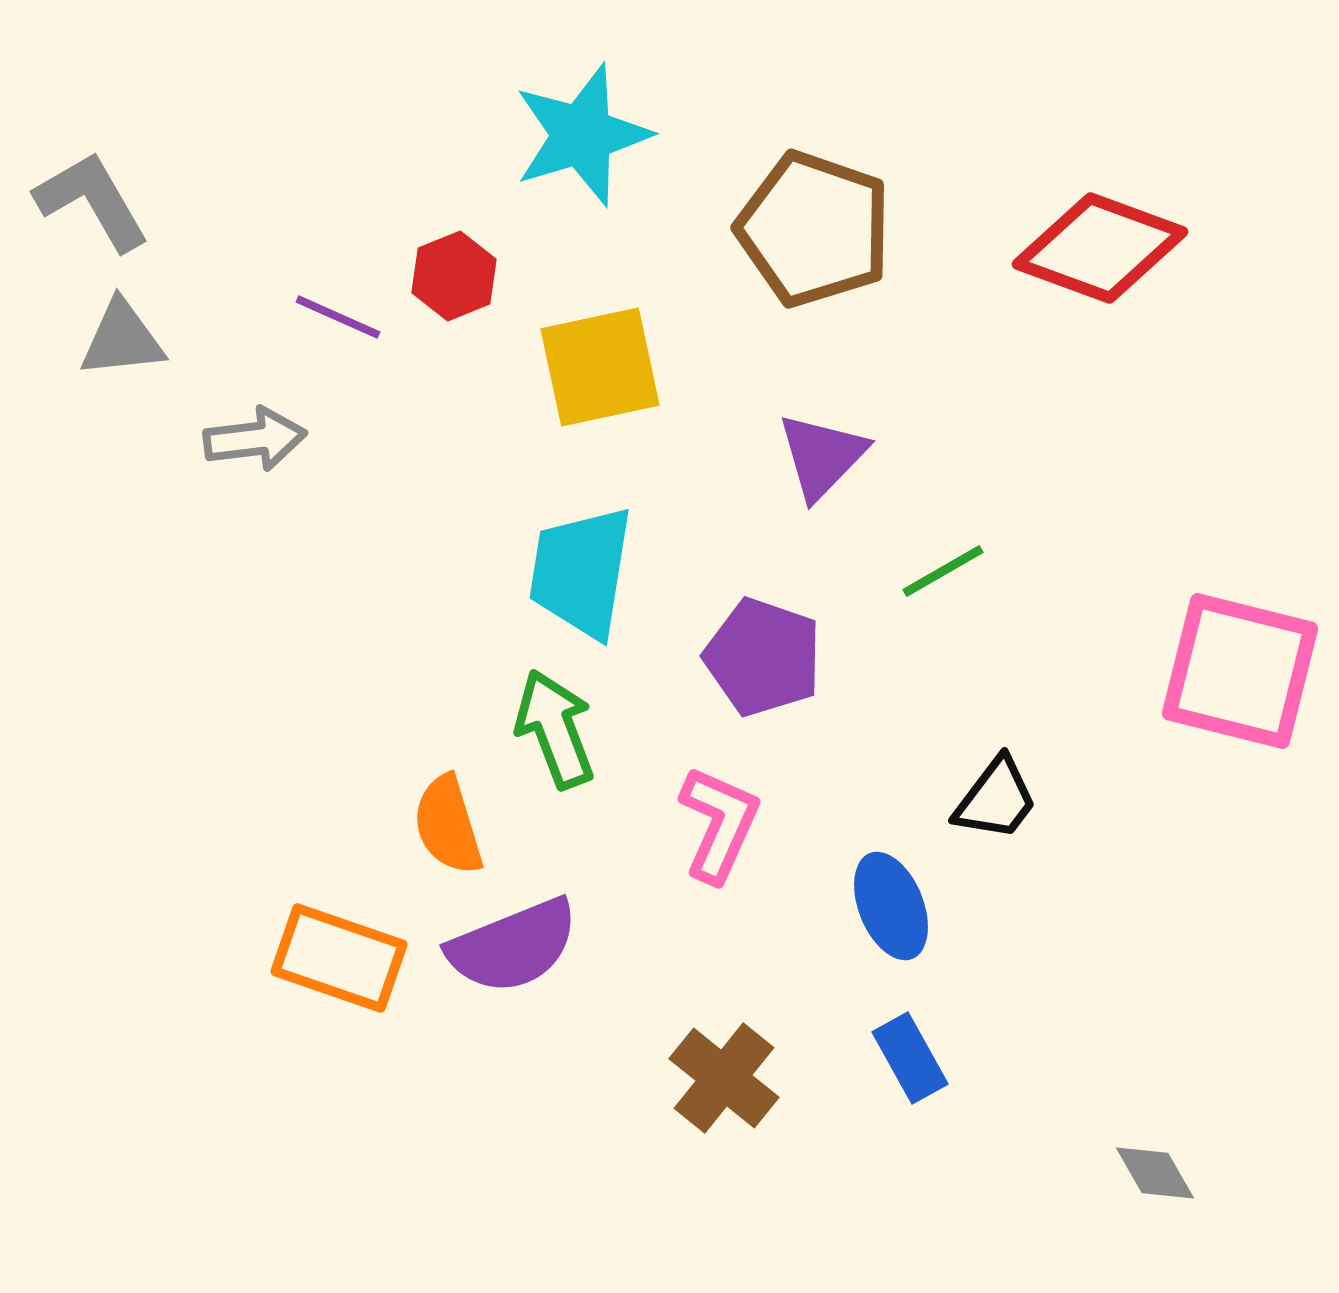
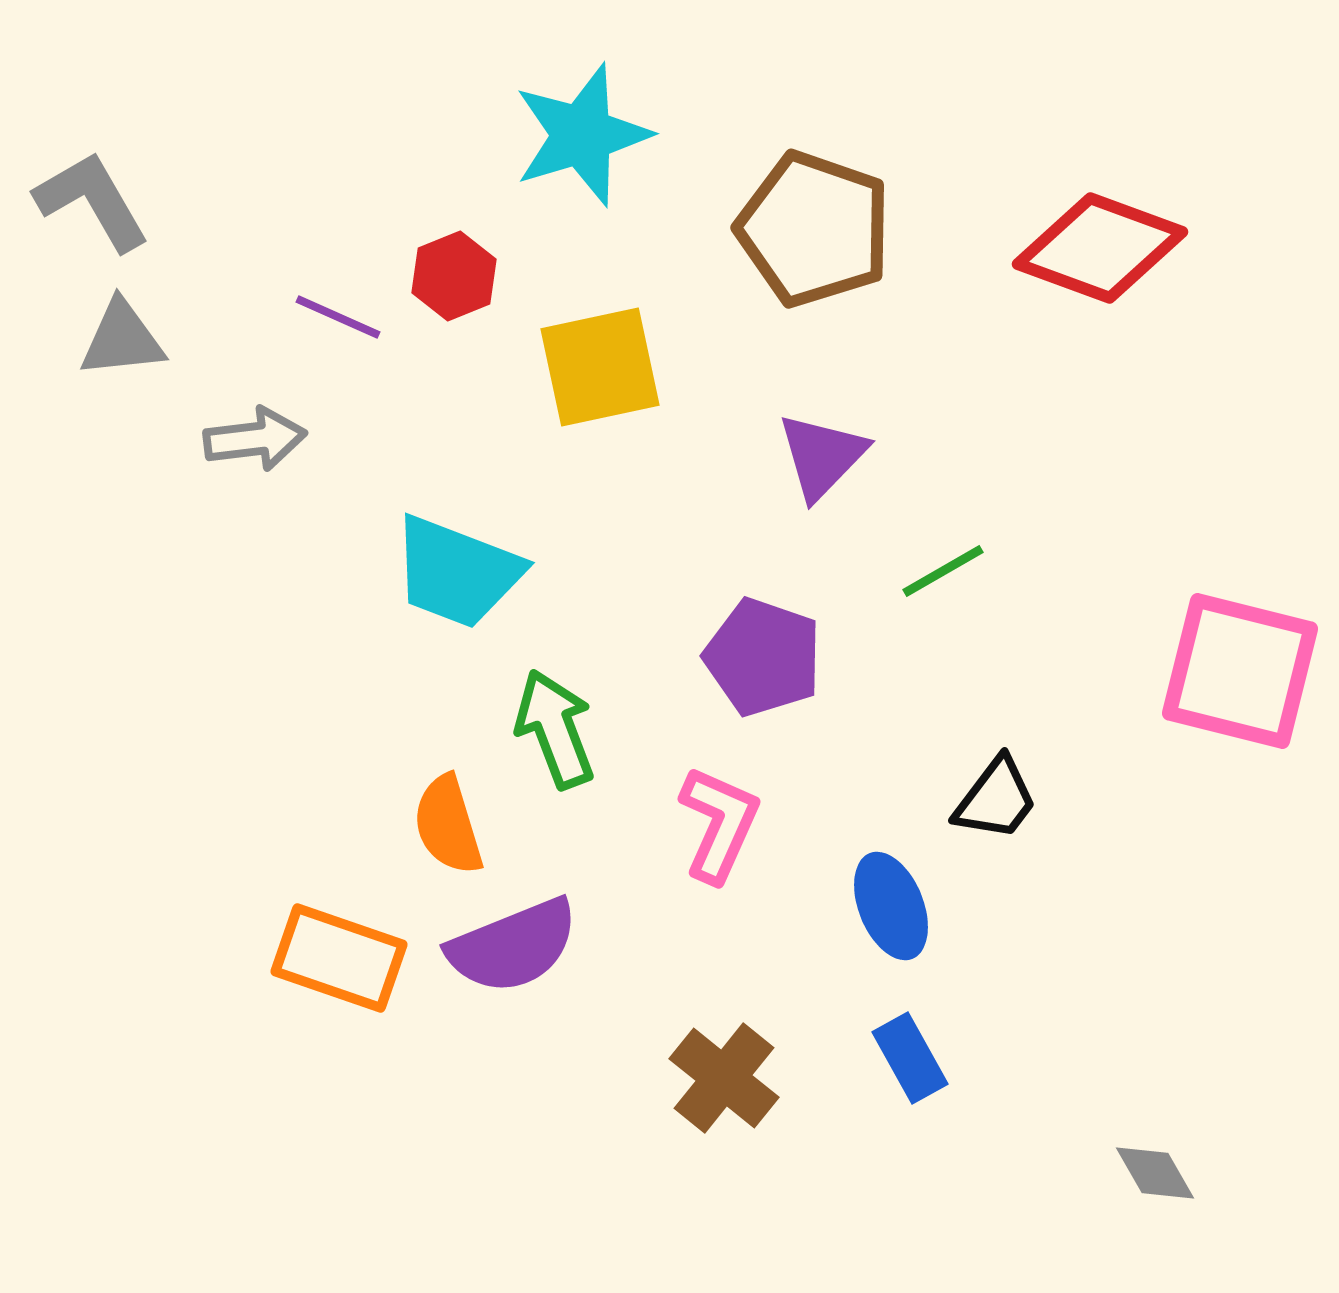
cyan trapezoid: moved 124 px left; rotated 78 degrees counterclockwise
